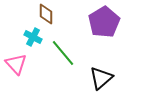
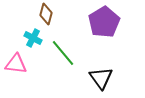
brown diamond: rotated 15 degrees clockwise
cyan cross: moved 1 px down
pink triangle: rotated 40 degrees counterclockwise
black triangle: rotated 25 degrees counterclockwise
